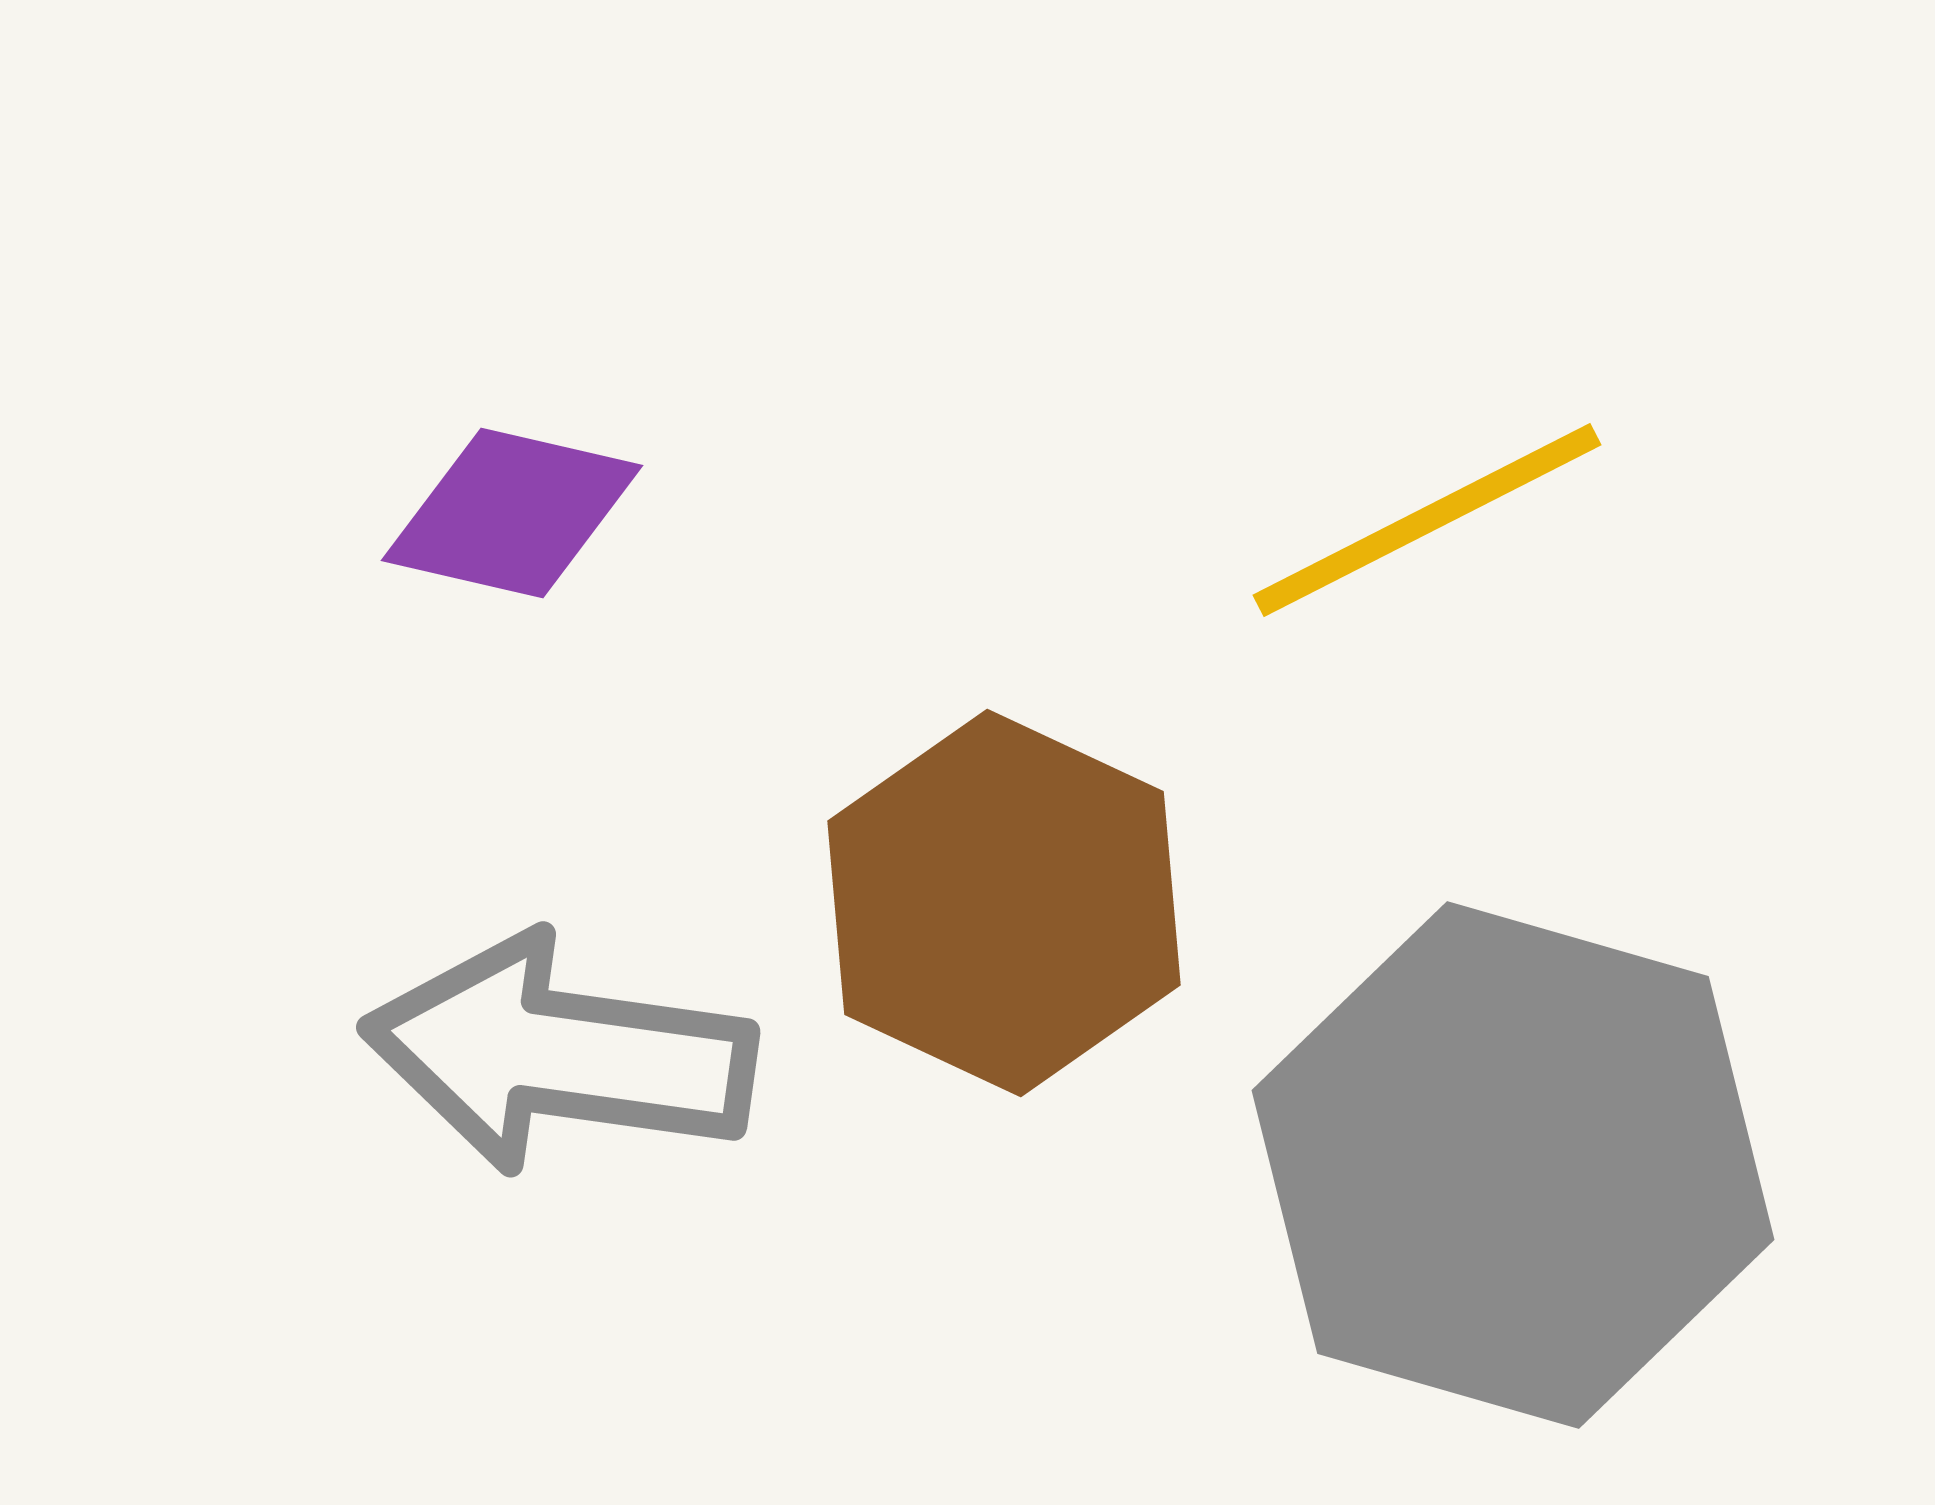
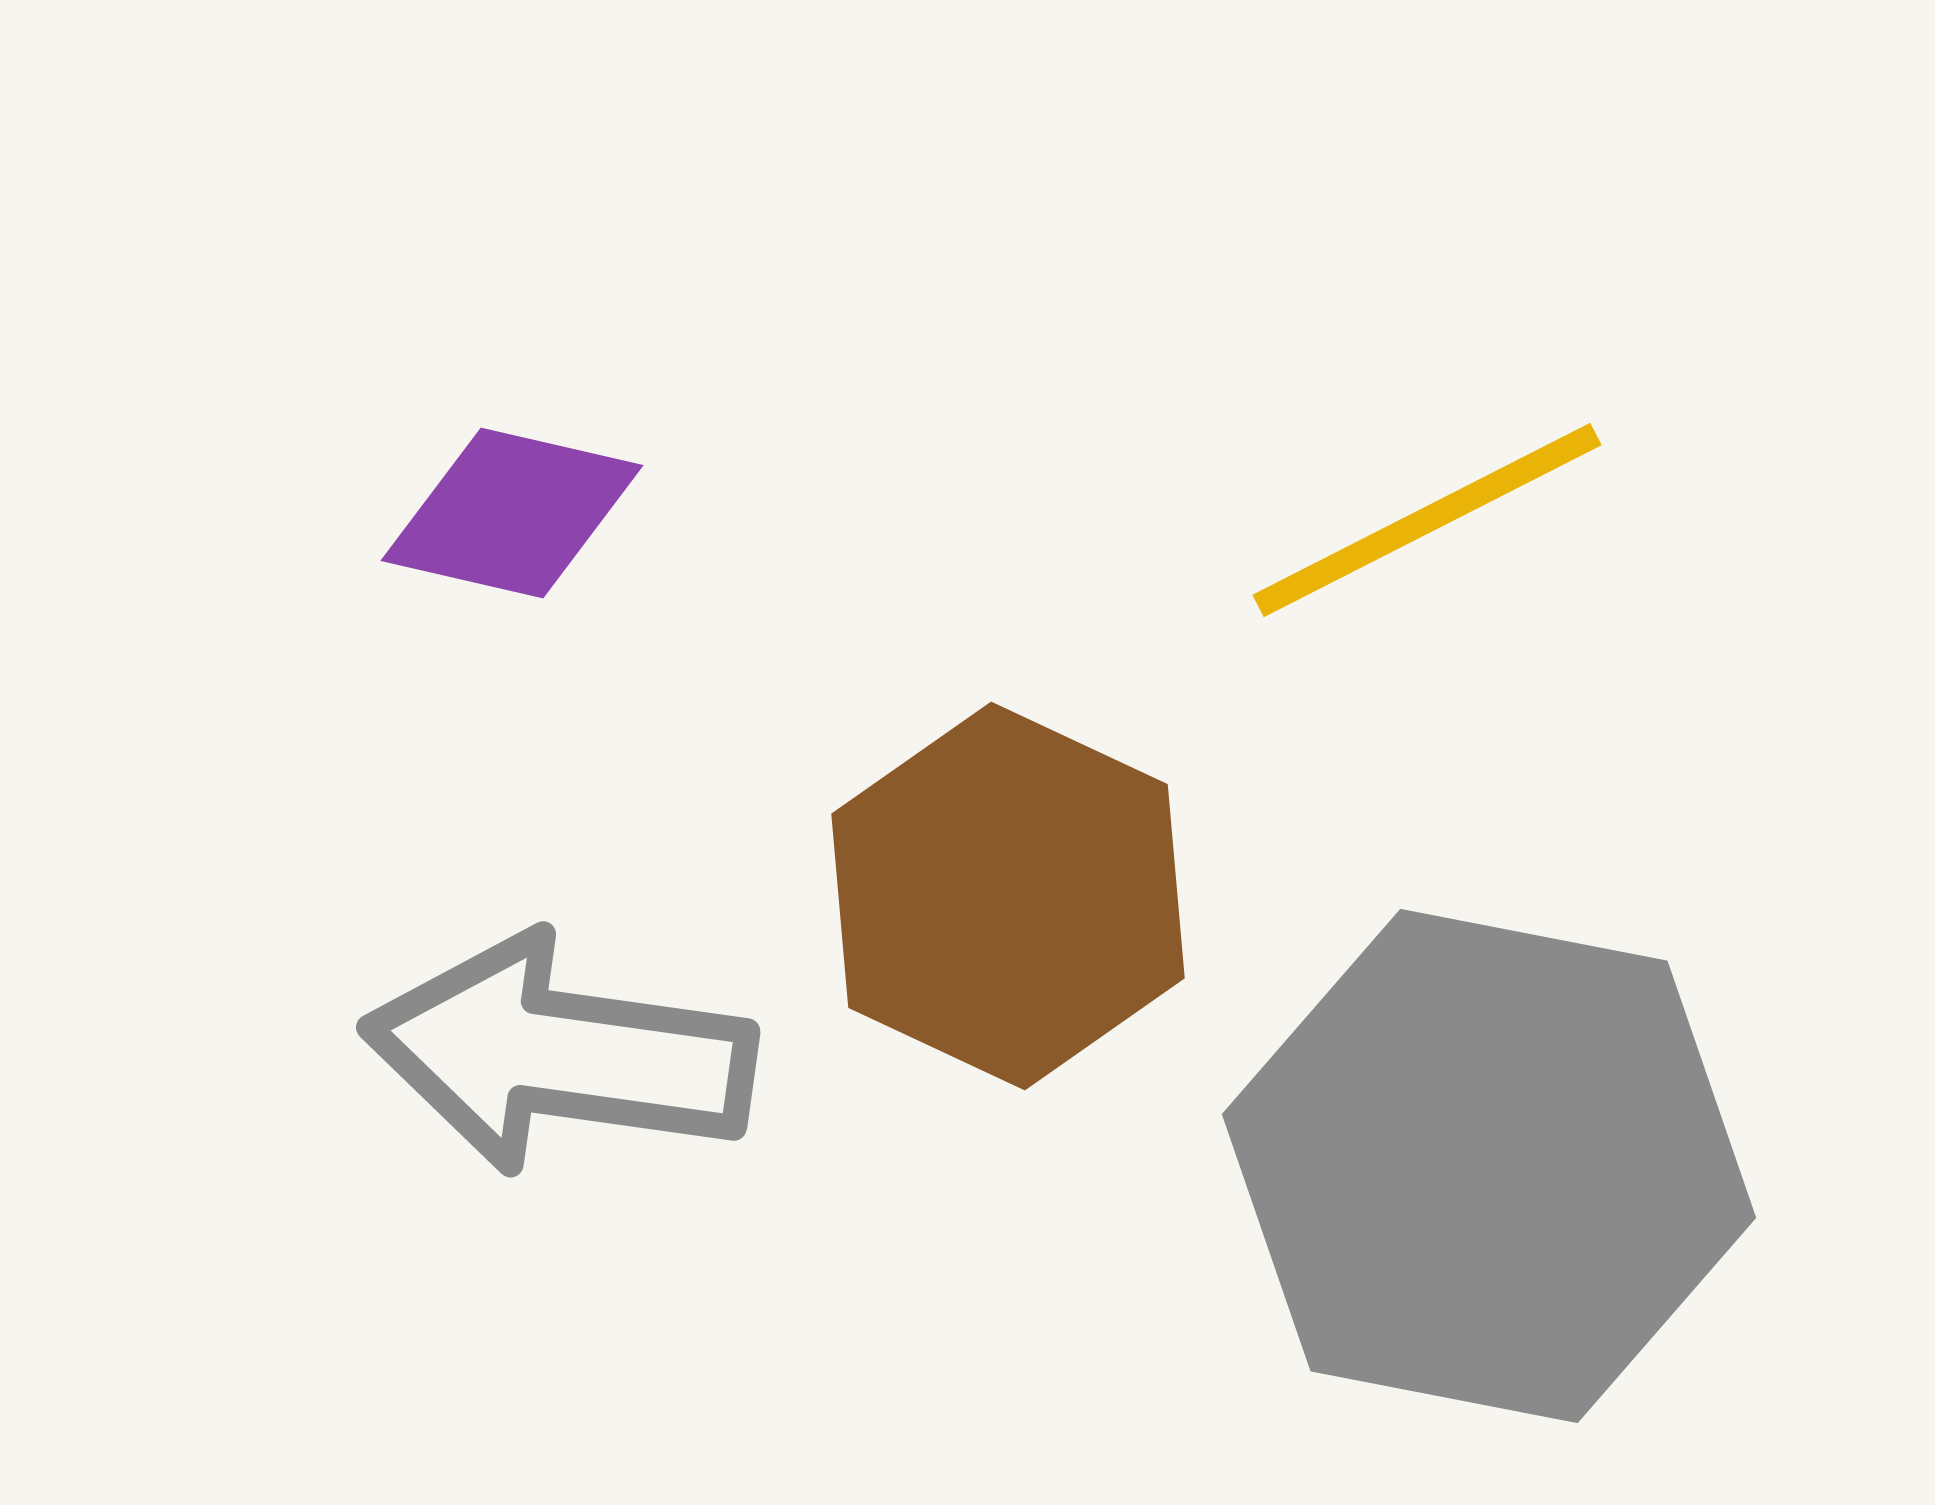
brown hexagon: moved 4 px right, 7 px up
gray hexagon: moved 24 px left, 1 px down; rotated 5 degrees counterclockwise
